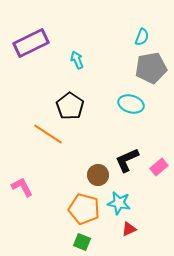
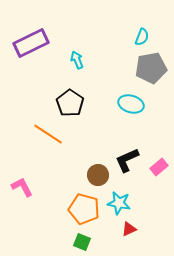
black pentagon: moved 3 px up
